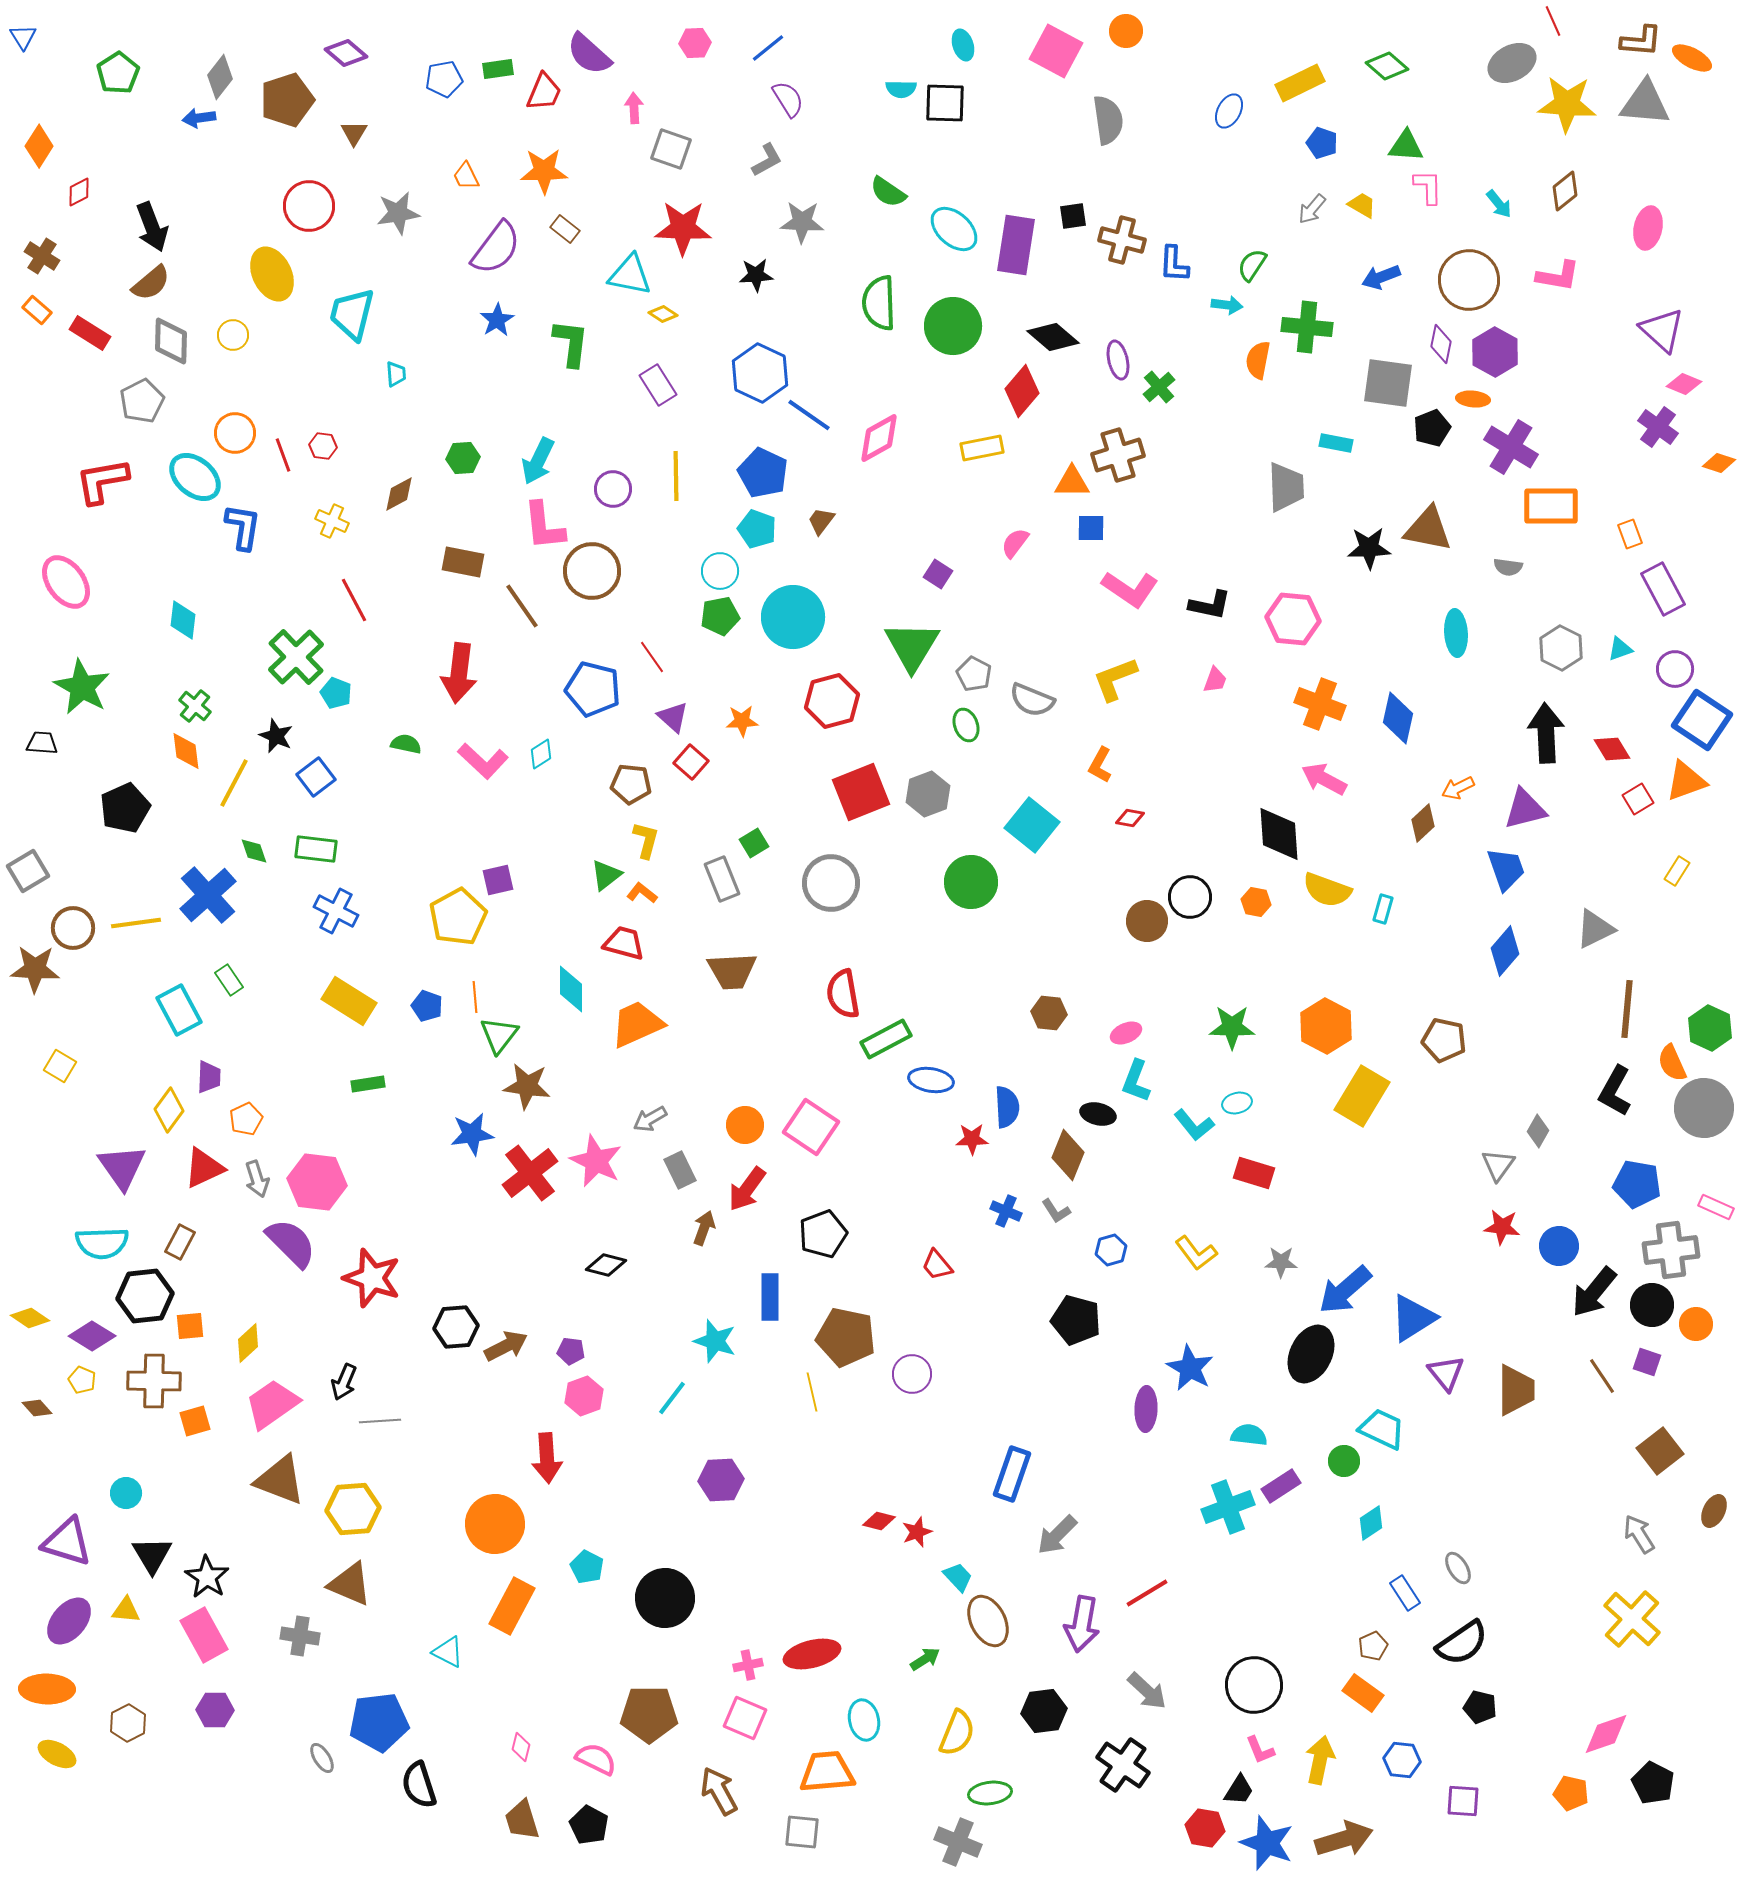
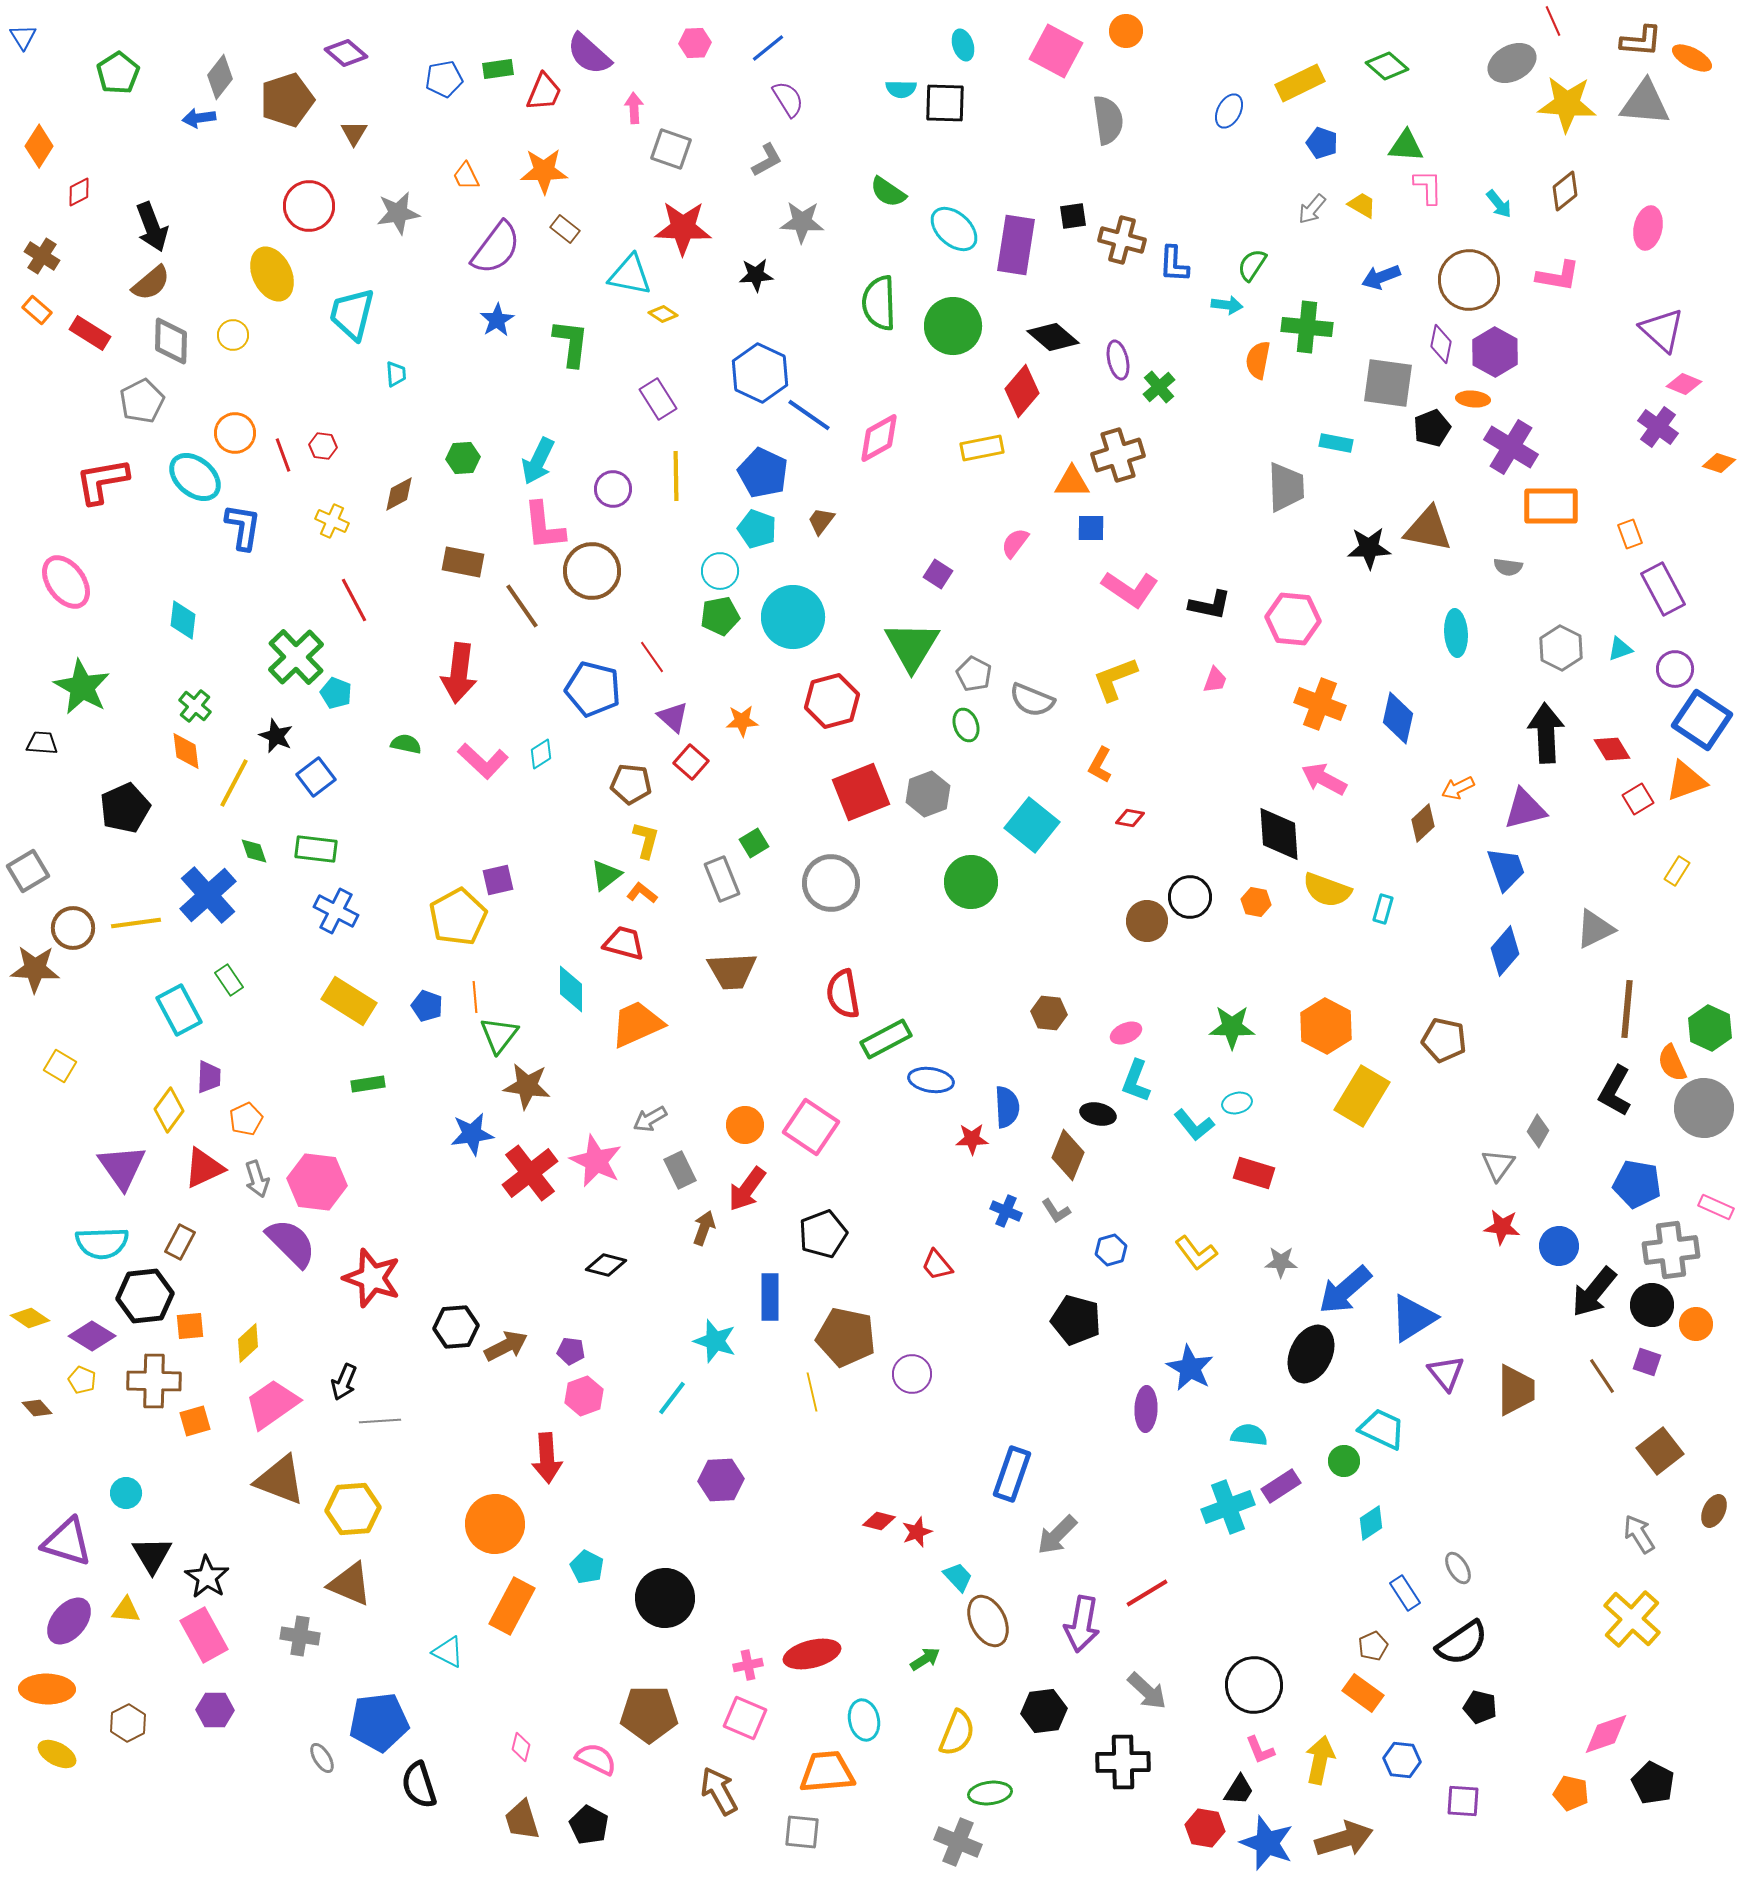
purple rectangle at (658, 385): moved 14 px down
black cross at (1123, 1765): moved 3 px up; rotated 36 degrees counterclockwise
